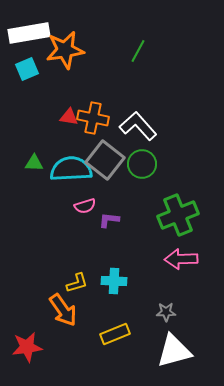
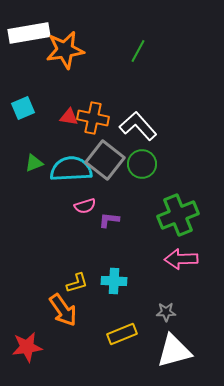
cyan square: moved 4 px left, 39 px down
green triangle: rotated 24 degrees counterclockwise
yellow rectangle: moved 7 px right
